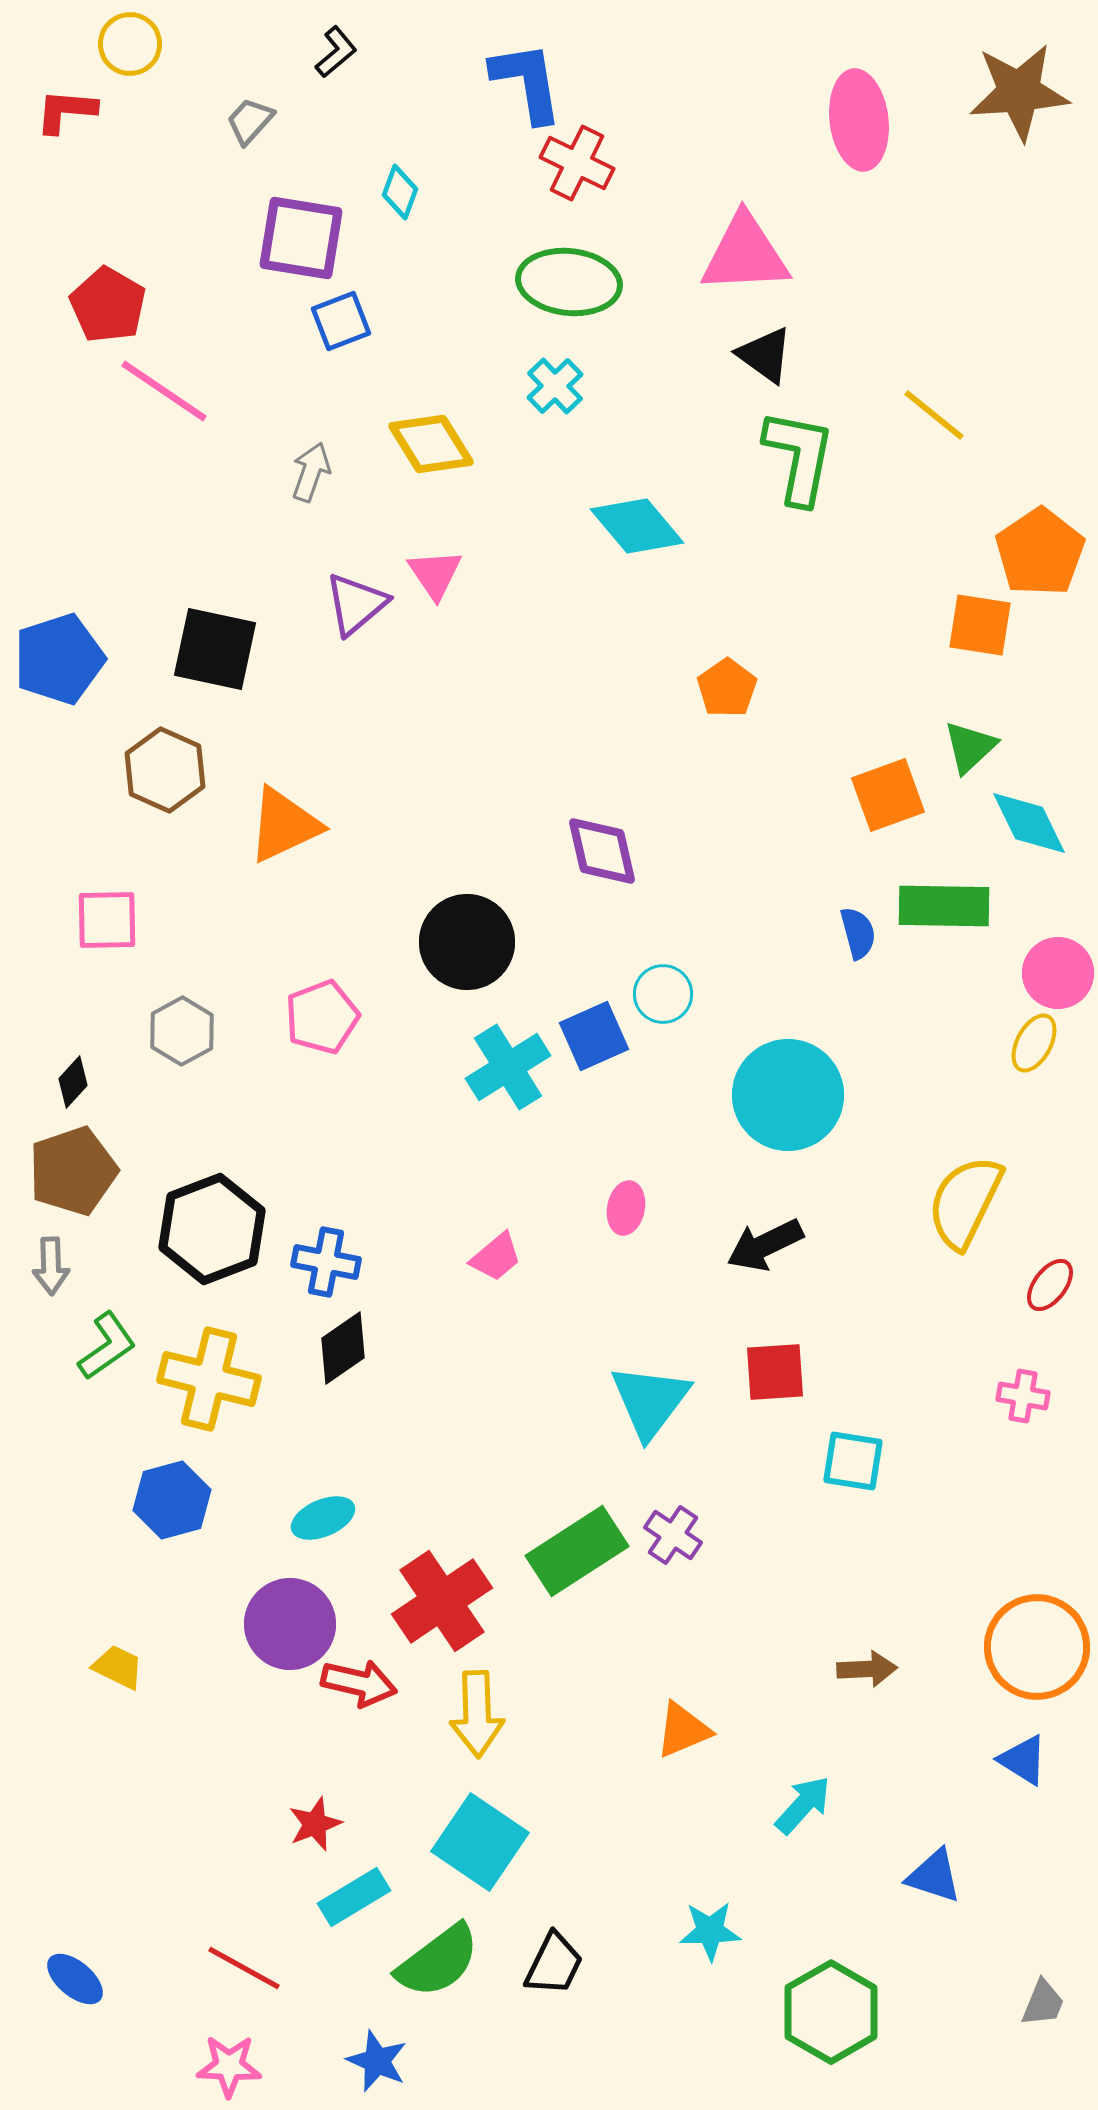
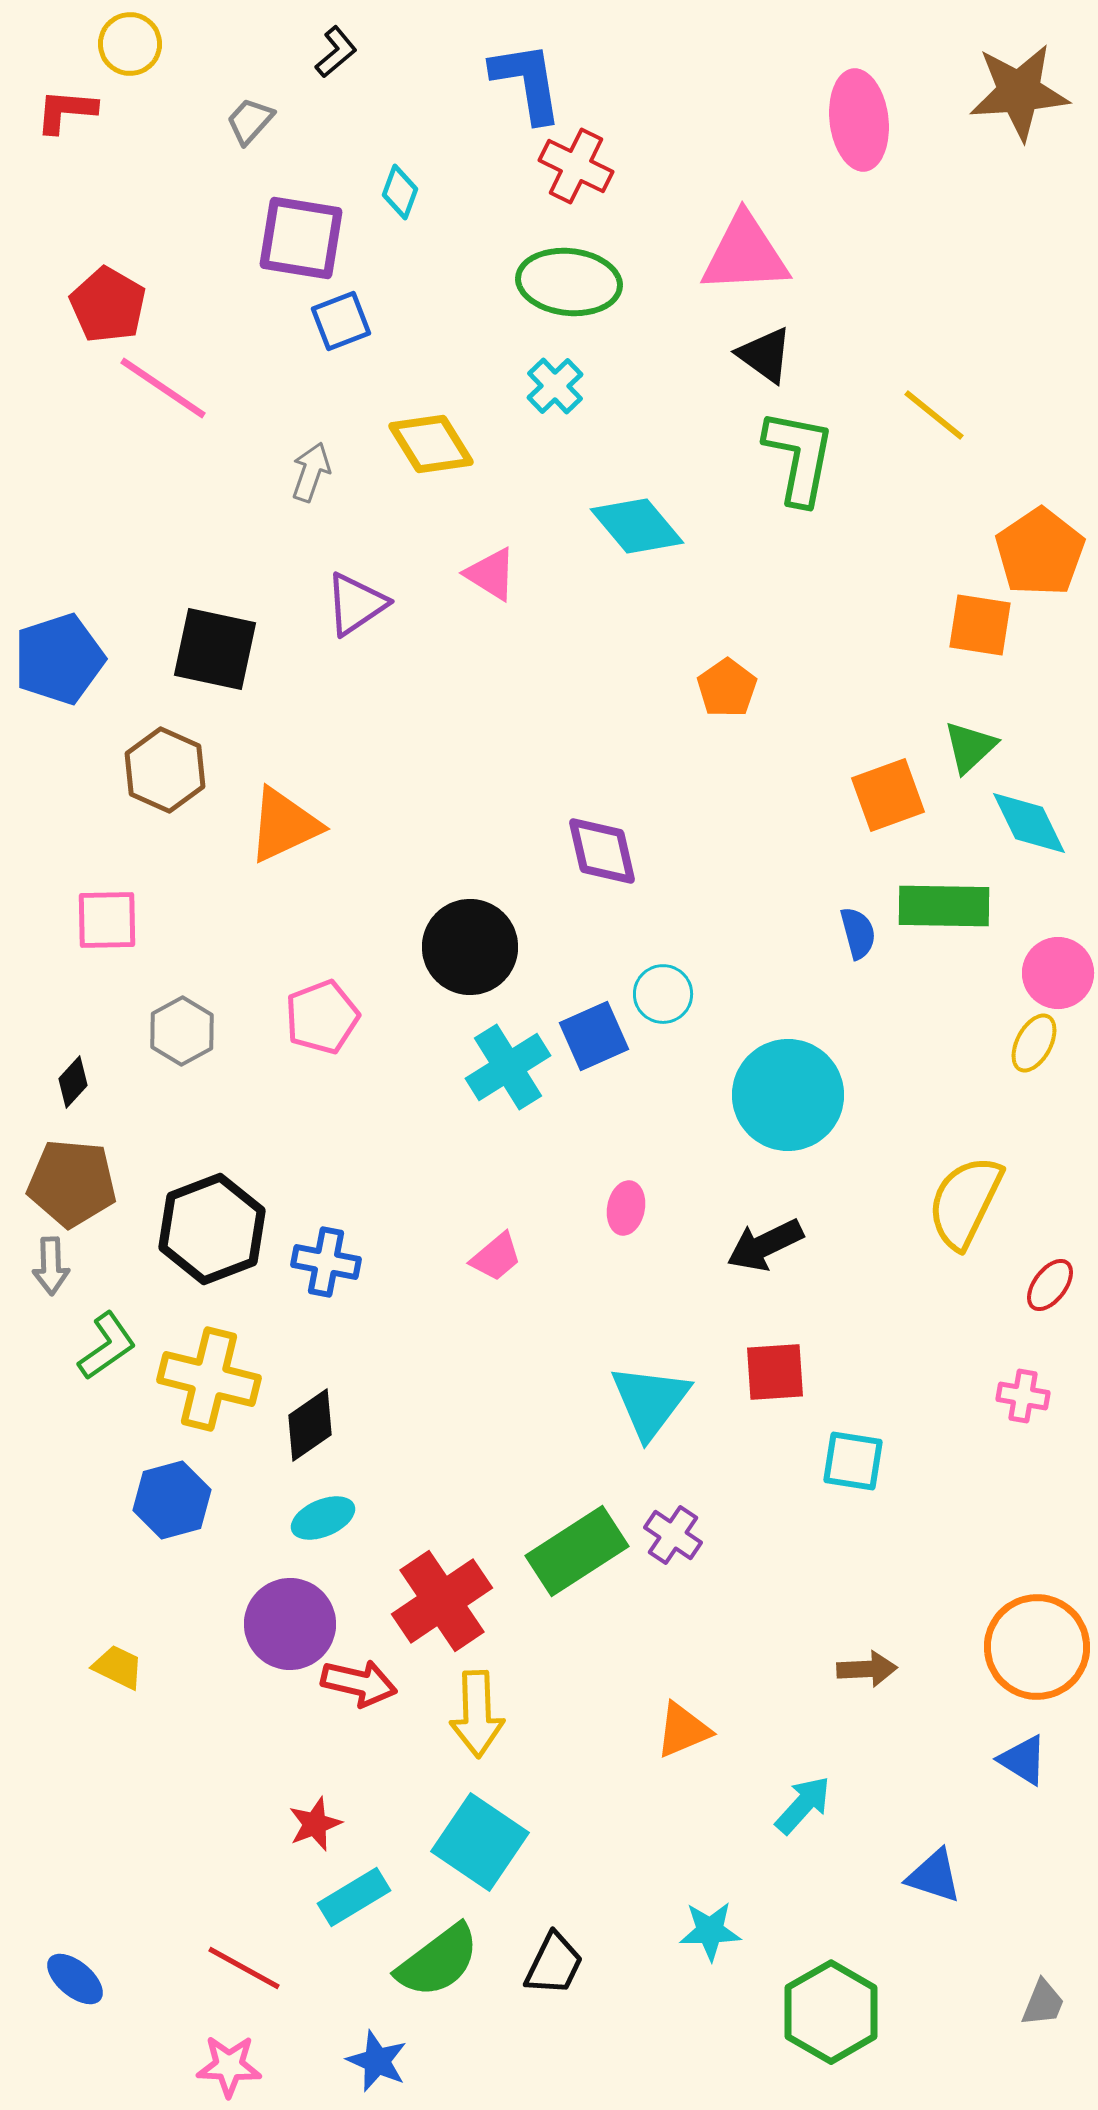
red cross at (577, 163): moved 1 px left, 3 px down
pink line at (164, 391): moved 1 px left, 3 px up
pink triangle at (435, 574): moved 56 px right; rotated 24 degrees counterclockwise
purple triangle at (356, 604): rotated 6 degrees clockwise
black circle at (467, 942): moved 3 px right, 5 px down
brown pentagon at (73, 1171): moved 1 px left, 12 px down; rotated 24 degrees clockwise
black diamond at (343, 1348): moved 33 px left, 77 px down
